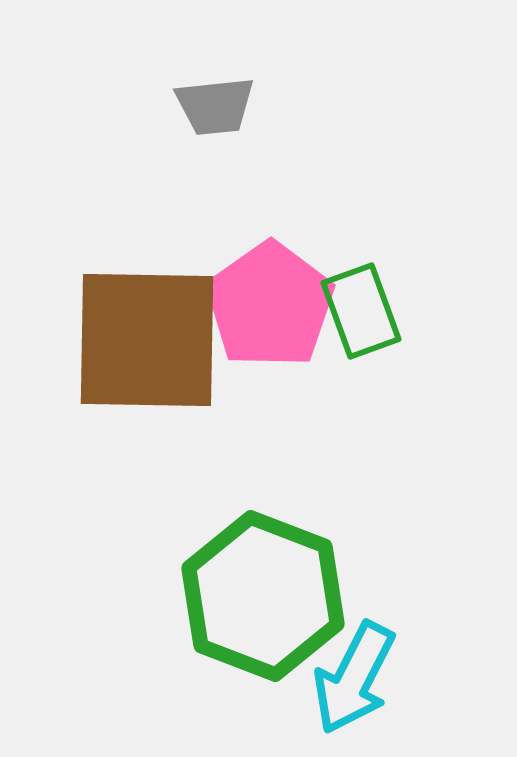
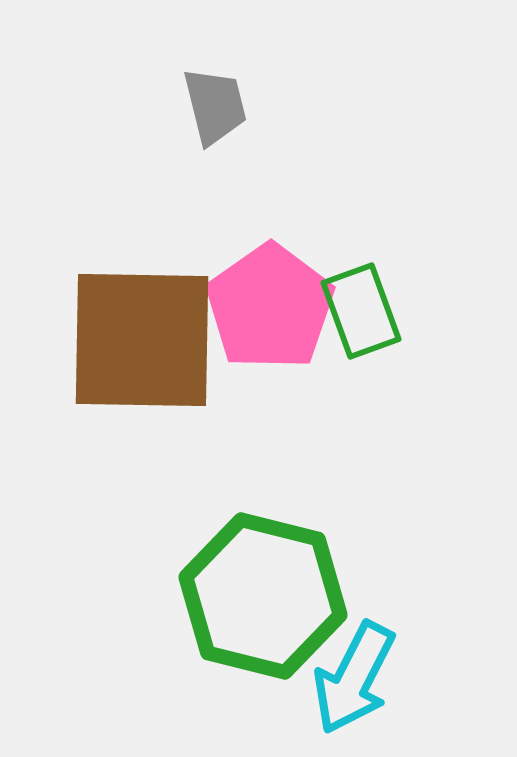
gray trapezoid: rotated 98 degrees counterclockwise
pink pentagon: moved 2 px down
brown square: moved 5 px left
green hexagon: rotated 7 degrees counterclockwise
